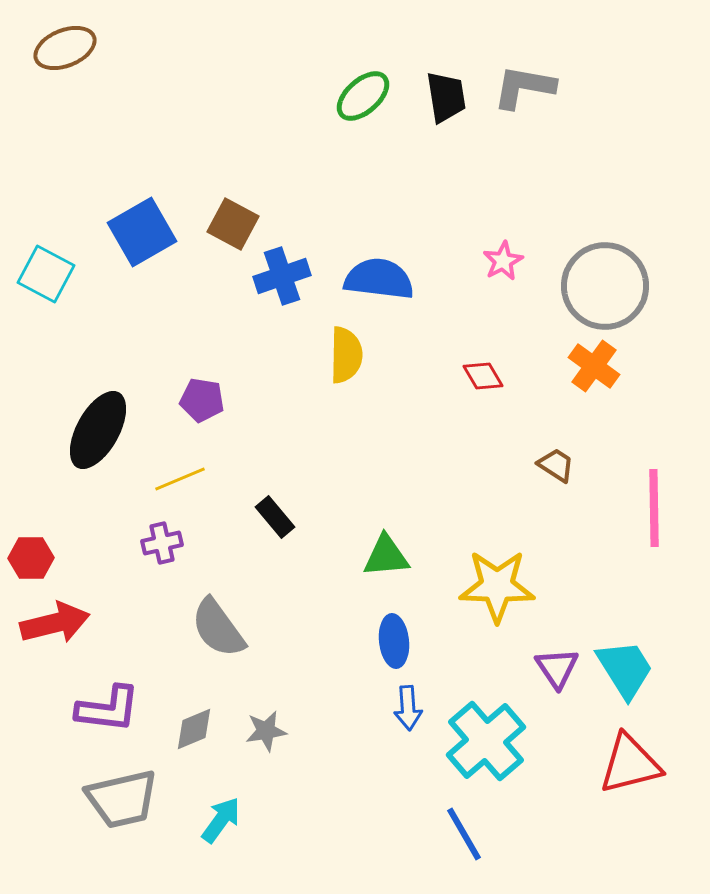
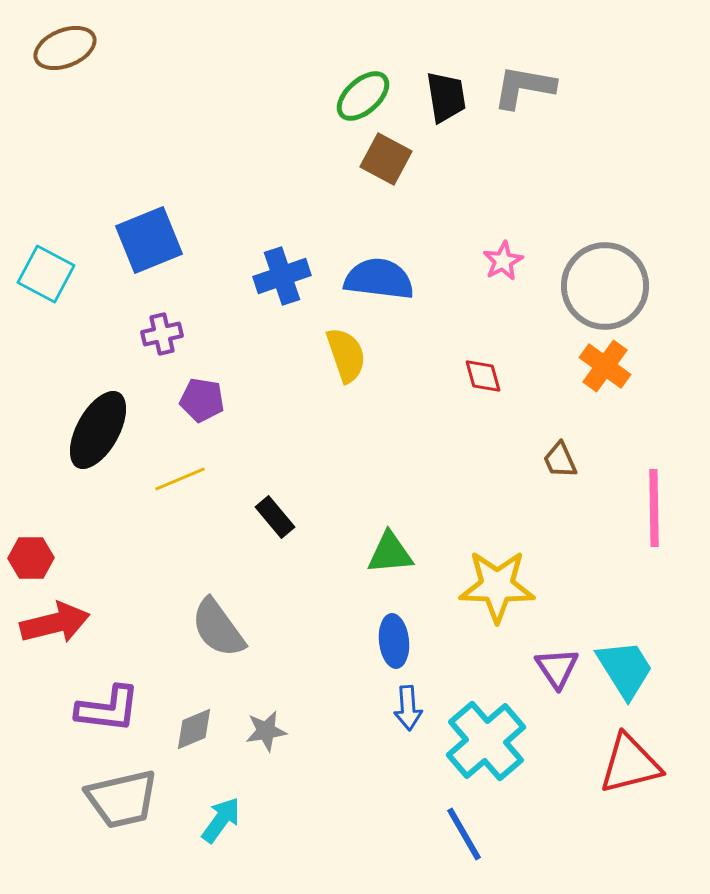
brown square: moved 153 px right, 65 px up
blue square: moved 7 px right, 8 px down; rotated 8 degrees clockwise
yellow semicircle: rotated 20 degrees counterclockwise
orange cross: moved 11 px right
red diamond: rotated 15 degrees clockwise
brown trapezoid: moved 4 px right, 5 px up; rotated 147 degrees counterclockwise
purple cross: moved 209 px up
green triangle: moved 4 px right, 3 px up
